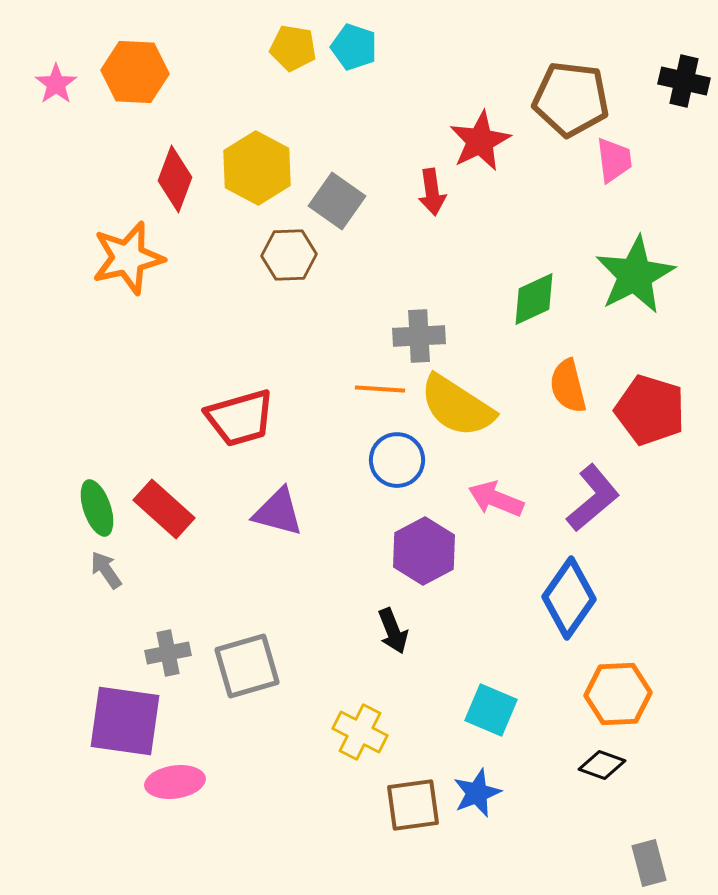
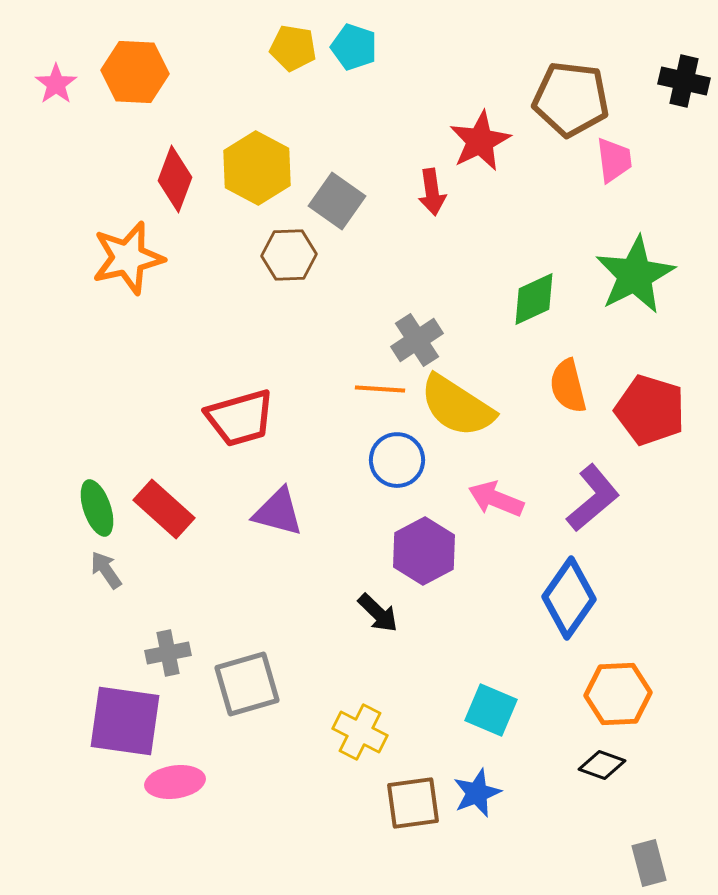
gray cross at (419, 336): moved 2 px left, 4 px down; rotated 30 degrees counterclockwise
black arrow at (393, 631): moved 15 px left, 18 px up; rotated 24 degrees counterclockwise
gray square at (247, 666): moved 18 px down
brown square at (413, 805): moved 2 px up
